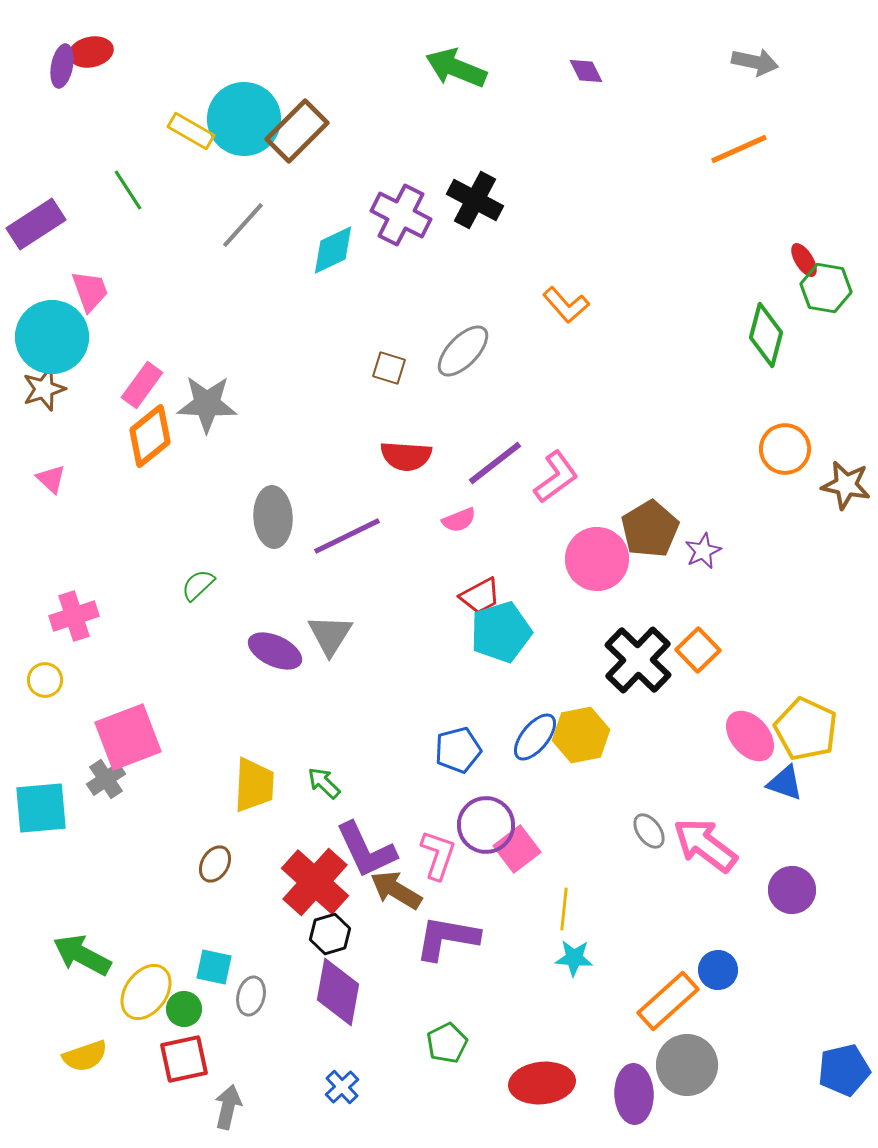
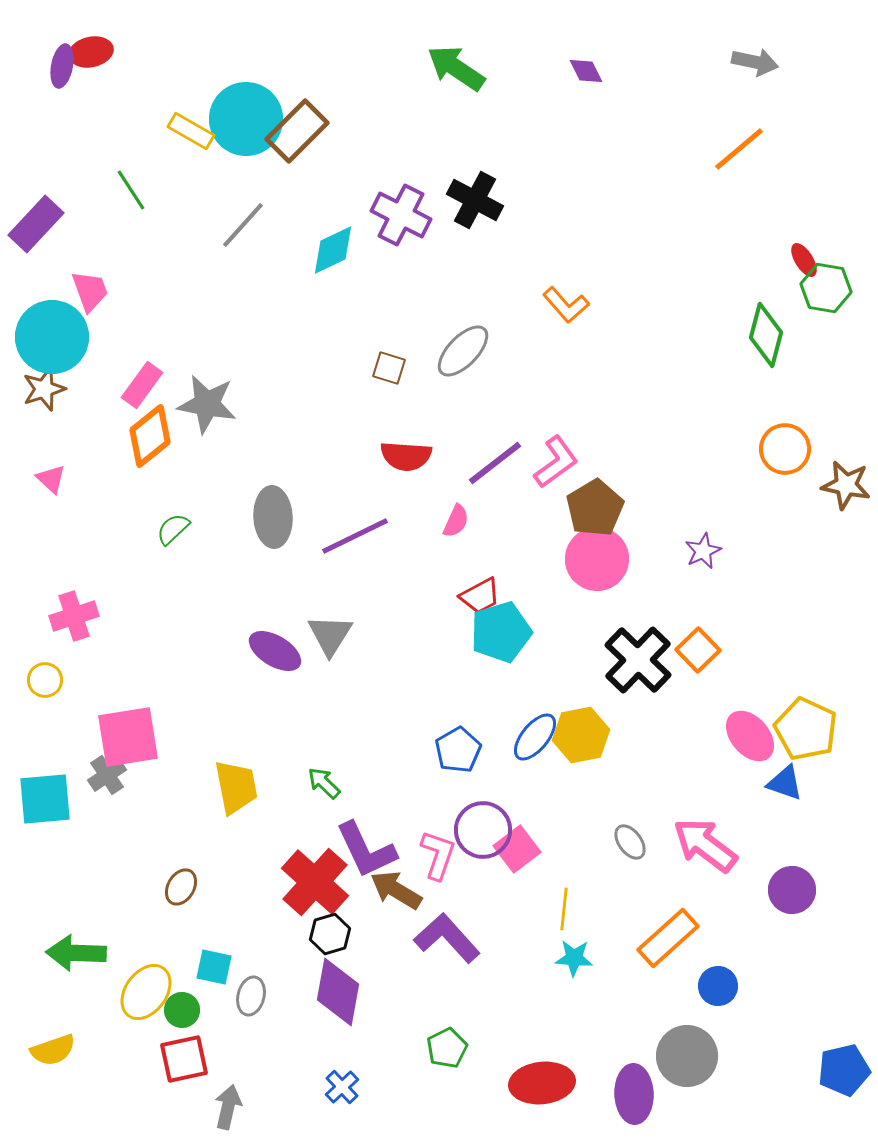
green arrow at (456, 68): rotated 12 degrees clockwise
cyan circle at (244, 119): moved 2 px right
orange line at (739, 149): rotated 16 degrees counterclockwise
green line at (128, 190): moved 3 px right
purple rectangle at (36, 224): rotated 14 degrees counterclockwise
gray star at (207, 404): rotated 8 degrees clockwise
pink L-shape at (556, 477): moved 15 px up
pink semicircle at (459, 520): moved 3 px left, 1 px down; rotated 44 degrees counterclockwise
brown pentagon at (650, 529): moved 55 px left, 21 px up
purple line at (347, 536): moved 8 px right
green semicircle at (198, 585): moved 25 px left, 56 px up
purple ellipse at (275, 651): rotated 6 degrees clockwise
pink square at (128, 737): rotated 12 degrees clockwise
blue pentagon at (458, 750): rotated 15 degrees counterclockwise
gray cross at (106, 779): moved 1 px right, 4 px up
yellow trapezoid at (254, 785): moved 18 px left, 2 px down; rotated 14 degrees counterclockwise
cyan square at (41, 808): moved 4 px right, 9 px up
purple circle at (486, 825): moved 3 px left, 5 px down
gray ellipse at (649, 831): moved 19 px left, 11 px down
brown ellipse at (215, 864): moved 34 px left, 23 px down
purple L-shape at (447, 938): rotated 38 degrees clockwise
green arrow at (82, 955): moved 6 px left, 2 px up; rotated 26 degrees counterclockwise
blue circle at (718, 970): moved 16 px down
orange rectangle at (668, 1001): moved 63 px up
green circle at (184, 1009): moved 2 px left, 1 px down
green pentagon at (447, 1043): moved 5 px down
yellow semicircle at (85, 1056): moved 32 px left, 6 px up
gray circle at (687, 1065): moved 9 px up
